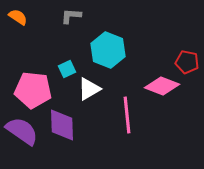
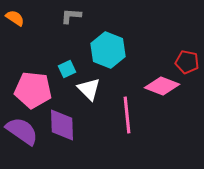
orange semicircle: moved 3 px left, 1 px down
white triangle: rotated 45 degrees counterclockwise
